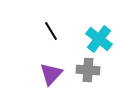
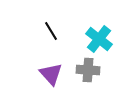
purple triangle: rotated 25 degrees counterclockwise
